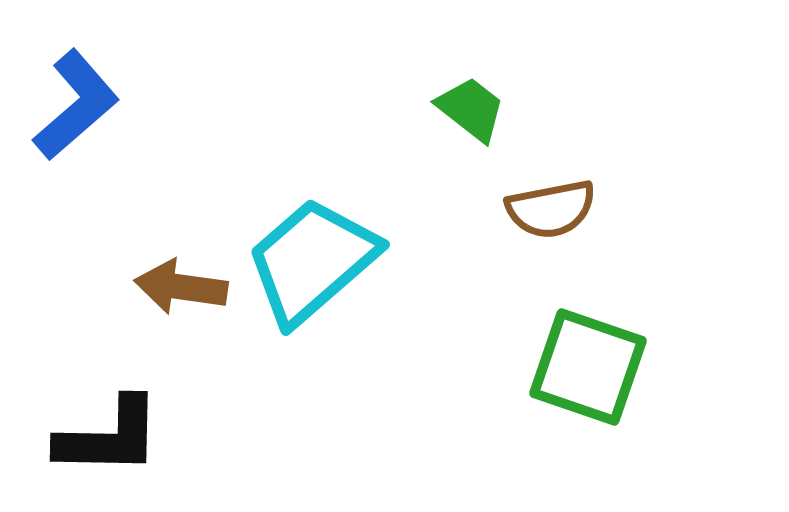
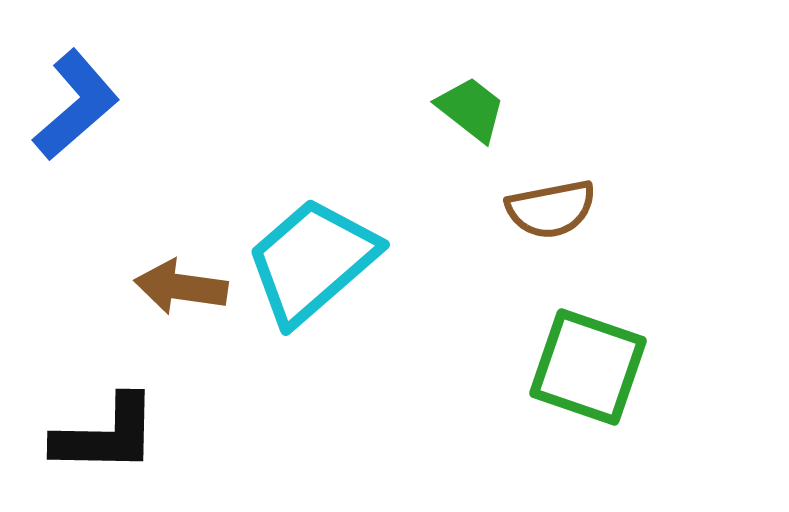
black L-shape: moved 3 px left, 2 px up
